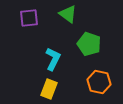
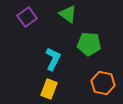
purple square: moved 2 px left, 1 px up; rotated 30 degrees counterclockwise
green pentagon: rotated 15 degrees counterclockwise
orange hexagon: moved 4 px right, 1 px down
